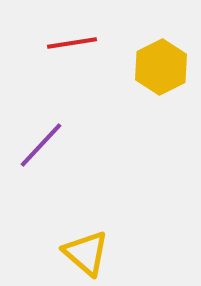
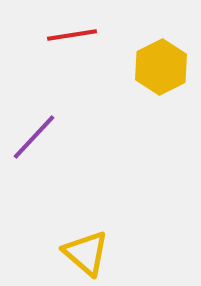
red line: moved 8 px up
purple line: moved 7 px left, 8 px up
